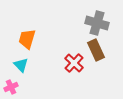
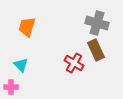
orange trapezoid: moved 12 px up
red cross: rotated 12 degrees counterclockwise
pink cross: rotated 24 degrees clockwise
